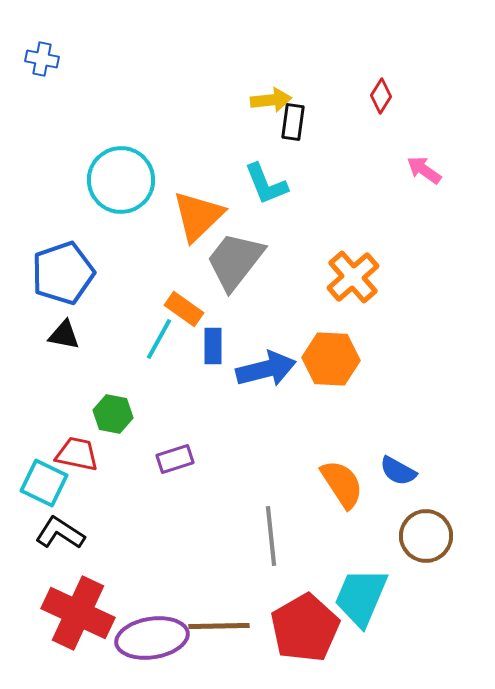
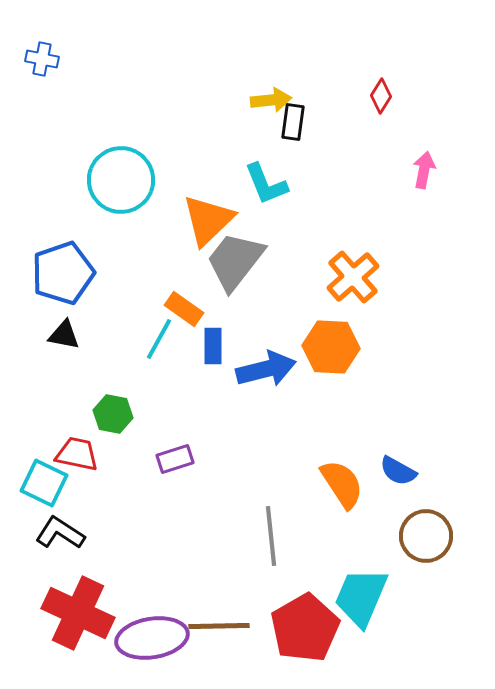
pink arrow: rotated 66 degrees clockwise
orange triangle: moved 10 px right, 4 px down
orange hexagon: moved 12 px up
